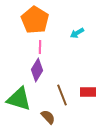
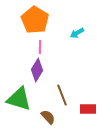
red rectangle: moved 17 px down
